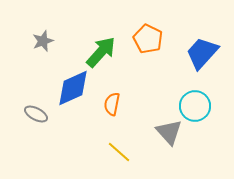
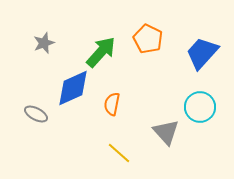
gray star: moved 1 px right, 2 px down
cyan circle: moved 5 px right, 1 px down
gray triangle: moved 3 px left
yellow line: moved 1 px down
